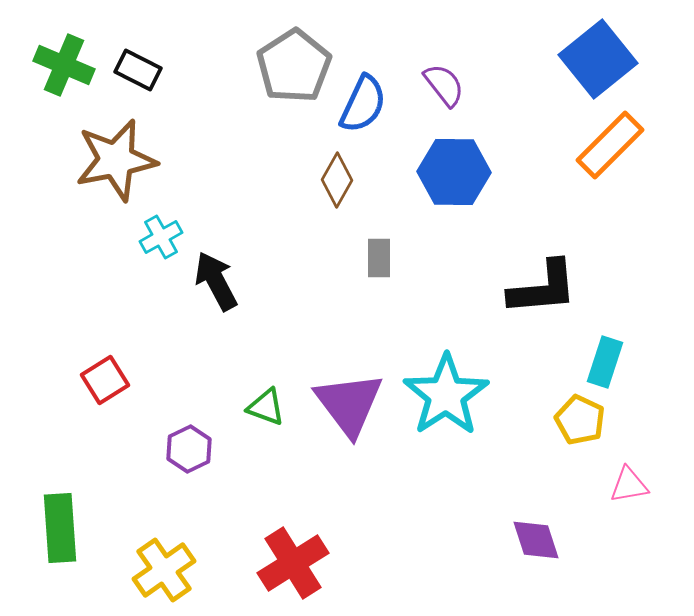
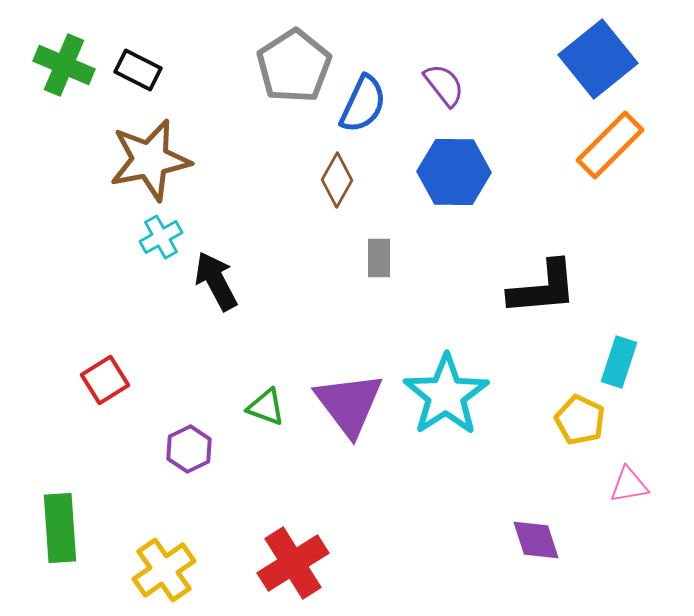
brown star: moved 34 px right
cyan rectangle: moved 14 px right
